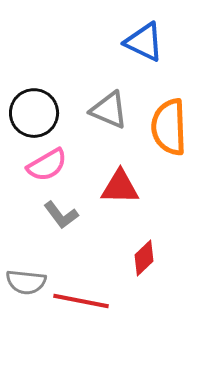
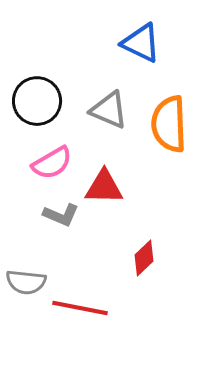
blue triangle: moved 3 px left, 1 px down
black circle: moved 3 px right, 12 px up
orange semicircle: moved 3 px up
pink semicircle: moved 5 px right, 2 px up
red triangle: moved 16 px left
gray L-shape: rotated 30 degrees counterclockwise
red line: moved 1 px left, 7 px down
